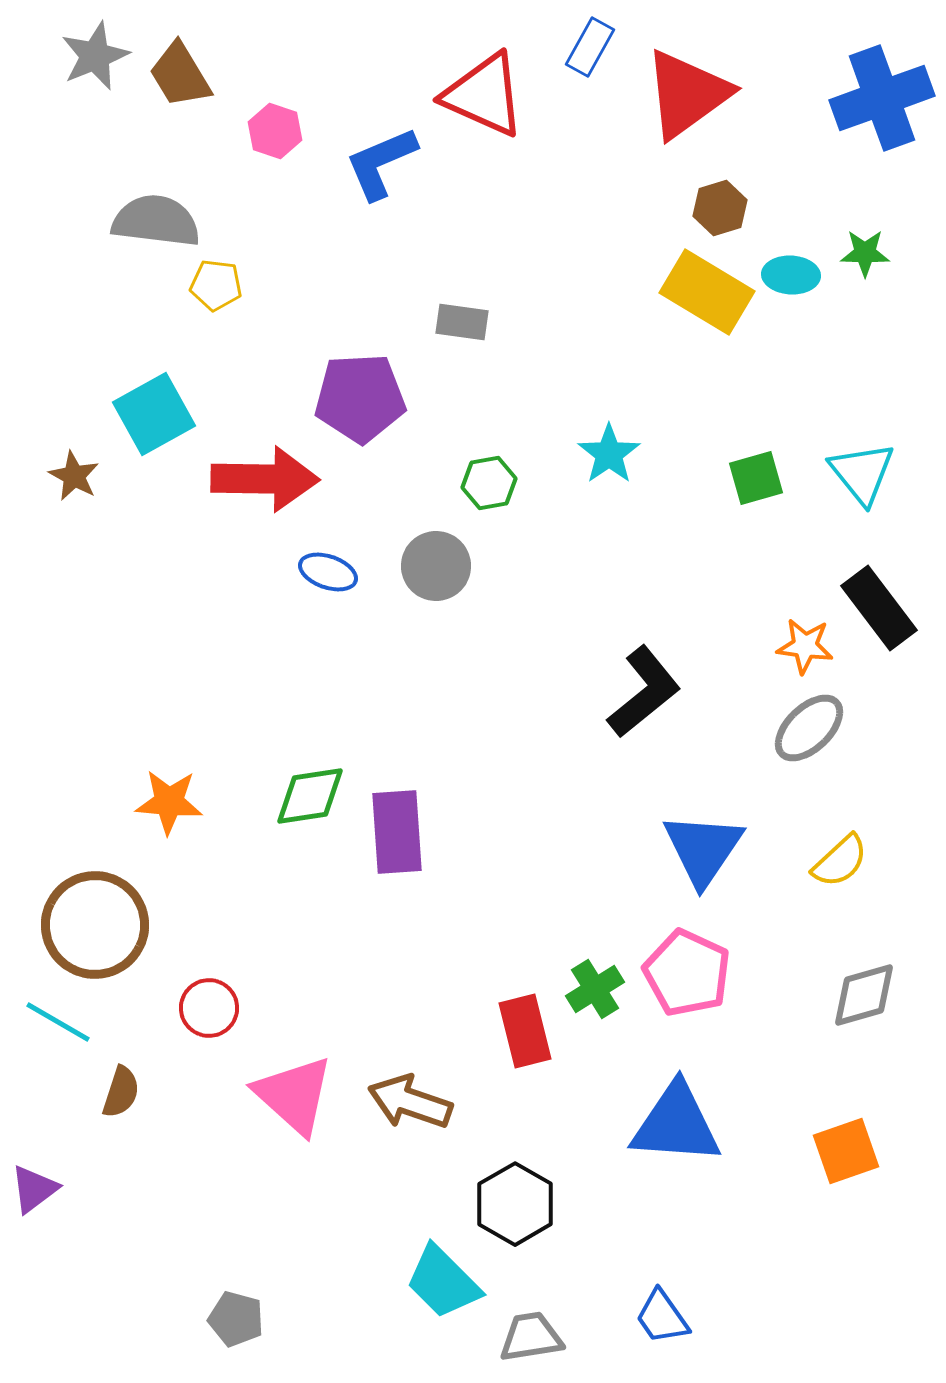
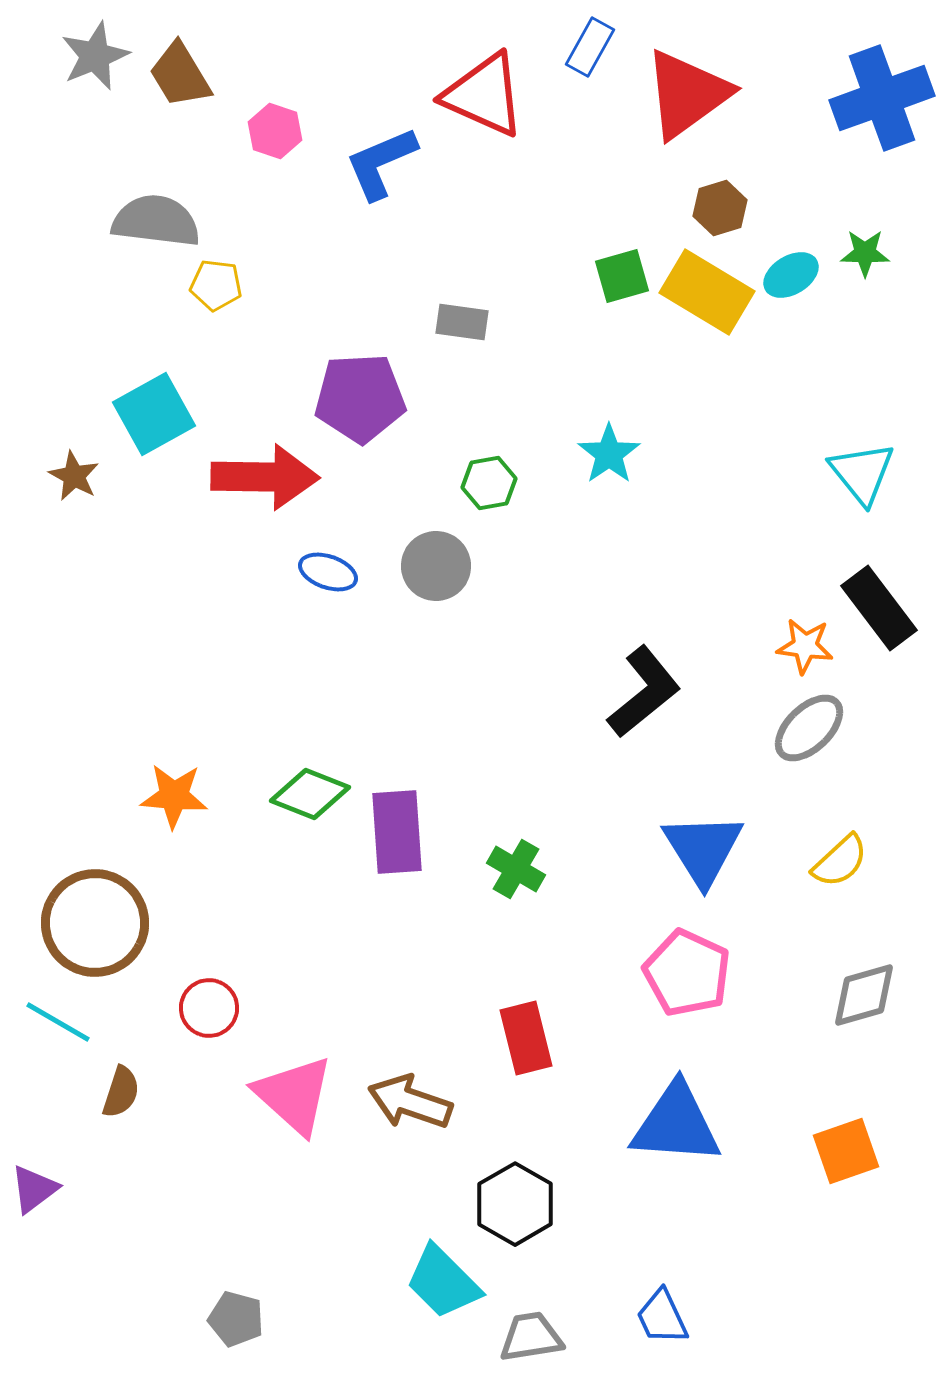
cyan ellipse at (791, 275): rotated 34 degrees counterclockwise
green square at (756, 478): moved 134 px left, 202 px up
red arrow at (265, 479): moved 2 px up
green diamond at (310, 796): moved 2 px up; rotated 30 degrees clockwise
orange star at (169, 802): moved 5 px right, 6 px up
blue triangle at (703, 849): rotated 6 degrees counterclockwise
brown circle at (95, 925): moved 2 px up
green cross at (595, 989): moved 79 px left, 120 px up; rotated 28 degrees counterclockwise
red rectangle at (525, 1031): moved 1 px right, 7 px down
blue trapezoid at (662, 1317): rotated 10 degrees clockwise
